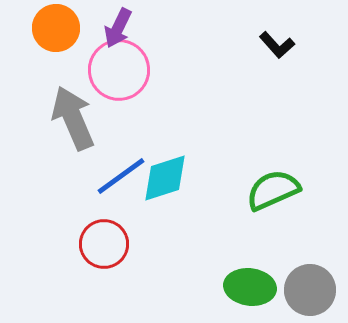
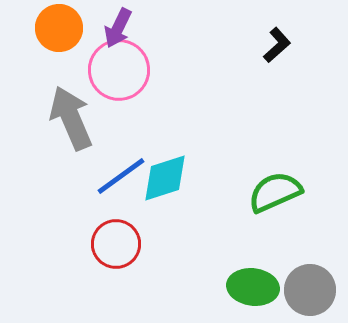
orange circle: moved 3 px right
black L-shape: rotated 90 degrees counterclockwise
gray arrow: moved 2 px left
green semicircle: moved 2 px right, 2 px down
red circle: moved 12 px right
green ellipse: moved 3 px right
